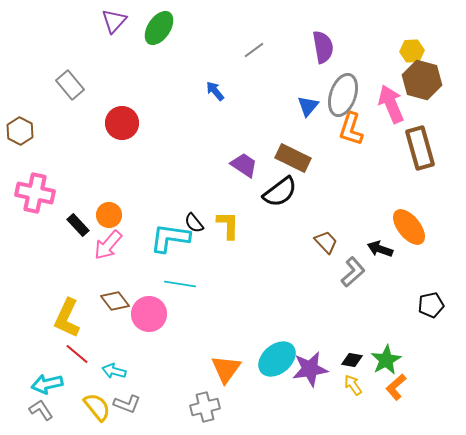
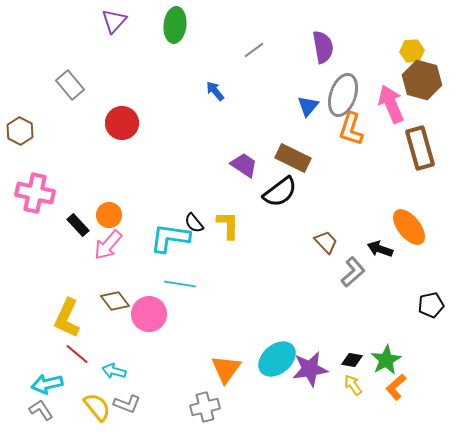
green ellipse at (159, 28): moved 16 px right, 3 px up; rotated 28 degrees counterclockwise
